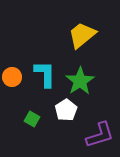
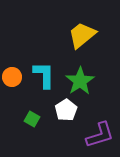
cyan L-shape: moved 1 px left, 1 px down
